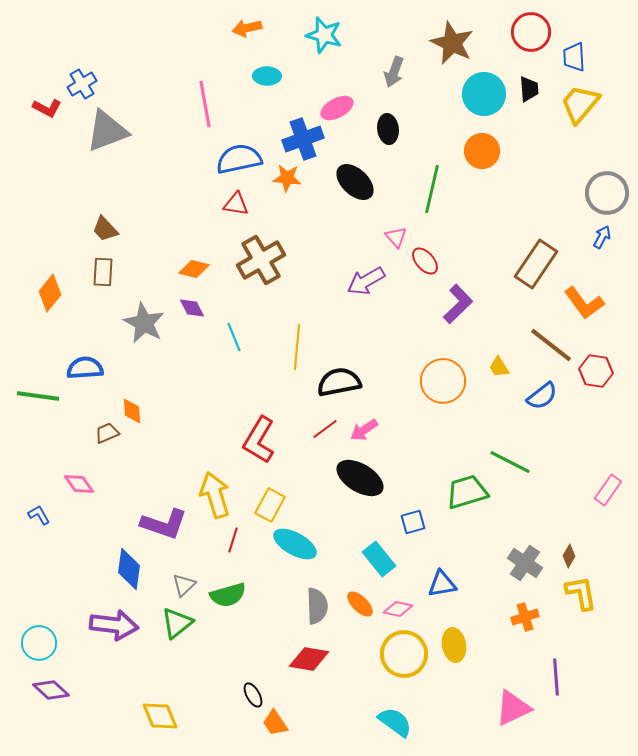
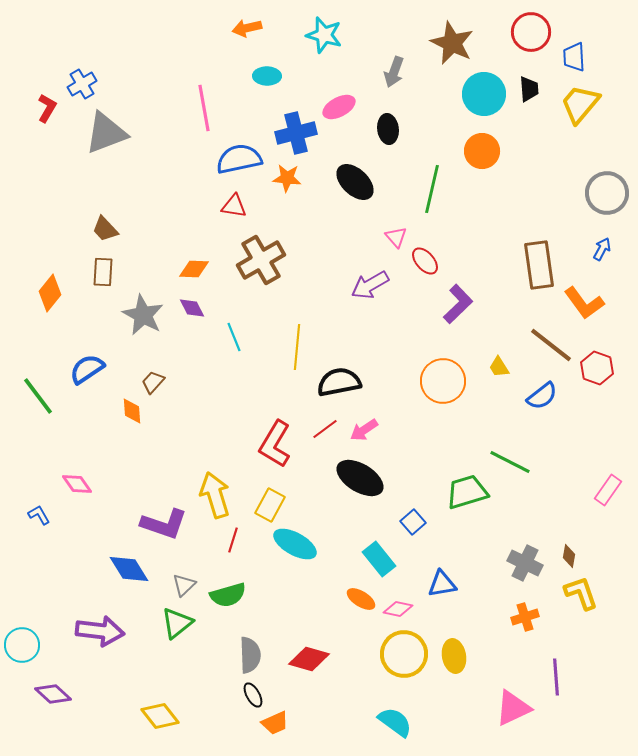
pink line at (205, 104): moved 1 px left, 4 px down
red L-shape at (47, 108): rotated 88 degrees counterclockwise
pink ellipse at (337, 108): moved 2 px right, 1 px up
gray triangle at (107, 131): moved 1 px left, 2 px down
blue cross at (303, 139): moved 7 px left, 6 px up; rotated 6 degrees clockwise
red triangle at (236, 204): moved 2 px left, 2 px down
blue arrow at (602, 237): moved 12 px down
brown rectangle at (536, 264): moved 3 px right, 1 px down; rotated 42 degrees counterclockwise
orange diamond at (194, 269): rotated 12 degrees counterclockwise
purple arrow at (366, 281): moved 4 px right, 4 px down
gray star at (144, 323): moved 1 px left, 8 px up
blue semicircle at (85, 368): moved 2 px right, 1 px down; rotated 30 degrees counterclockwise
red hexagon at (596, 371): moved 1 px right, 3 px up; rotated 12 degrees clockwise
green line at (38, 396): rotated 45 degrees clockwise
brown trapezoid at (107, 433): moved 46 px right, 51 px up; rotated 25 degrees counterclockwise
red L-shape at (259, 440): moved 16 px right, 4 px down
pink diamond at (79, 484): moved 2 px left
blue square at (413, 522): rotated 25 degrees counterclockwise
brown diamond at (569, 556): rotated 20 degrees counterclockwise
gray cross at (525, 563): rotated 8 degrees counterclockwise
blue diamond at (129, 569): rotated 39 degrees counterclockwise
yellow L-shape at (581, 593): rotated 9 degrees counterclockwise
orange ellipse at (360, 604): moved 1 px right, 5 px up; rotated 12 degrees counterclockwise
gray semicircle at (317, 606): moved 67 px left, 49 px down
purple arrow at (114, 625): moved 14 px left, 6 px down
cyan circle at (39, 643): moved 17 px left, 2 px down
yellow ellipse at (454, 645): moved 11 px down
red diamond at (309, 659): rotated 6 degrees clockwise
purple diamond at (51, 690): moved 2 px right, 4 px down
yellow diamond at (160, 716): rotated 15 degrees counterclockwise
orange trapezoid at (275, 723): rotated 80 degrees counterclockwise
